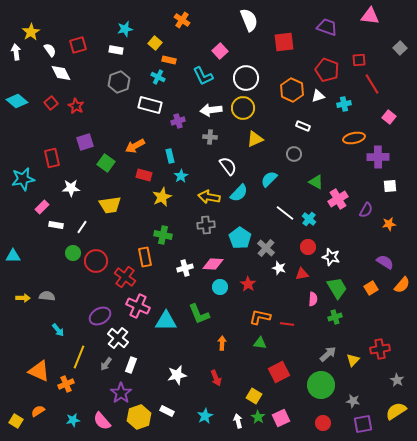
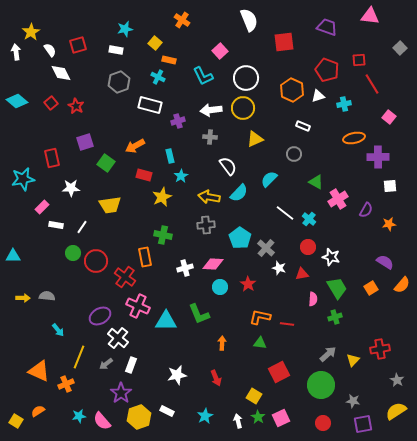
gray arrow at (106, 364): rotated 16 degrees clockwise
cyan star at (73, 420): moved 6 px right, 4 px up
